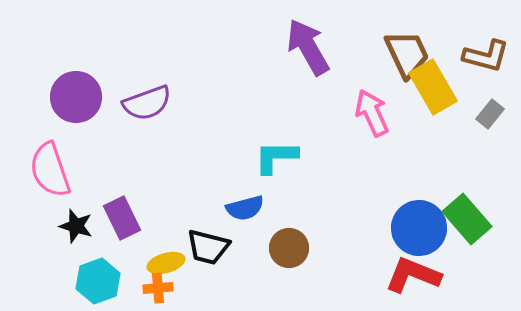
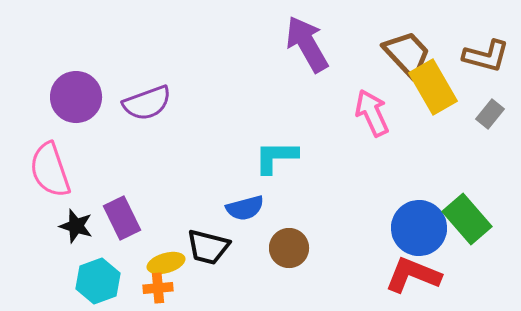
purple arrow: moved 1 px left, 3 px up
brown trapezoid: rotated 18 degrees counterclockwise
